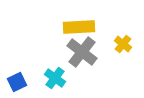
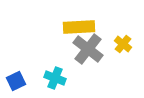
gray cross: moved 6 px right, 3 px up
cyan cross: rotated 15 degrees counterclockwise
blue square: moved 1 px left, 1 px up
